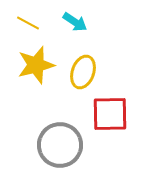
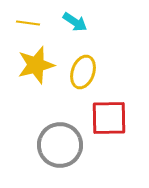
yellow line: rotated 20 degrees counterclockwise
red square: moved 1 px left, 4 px down
